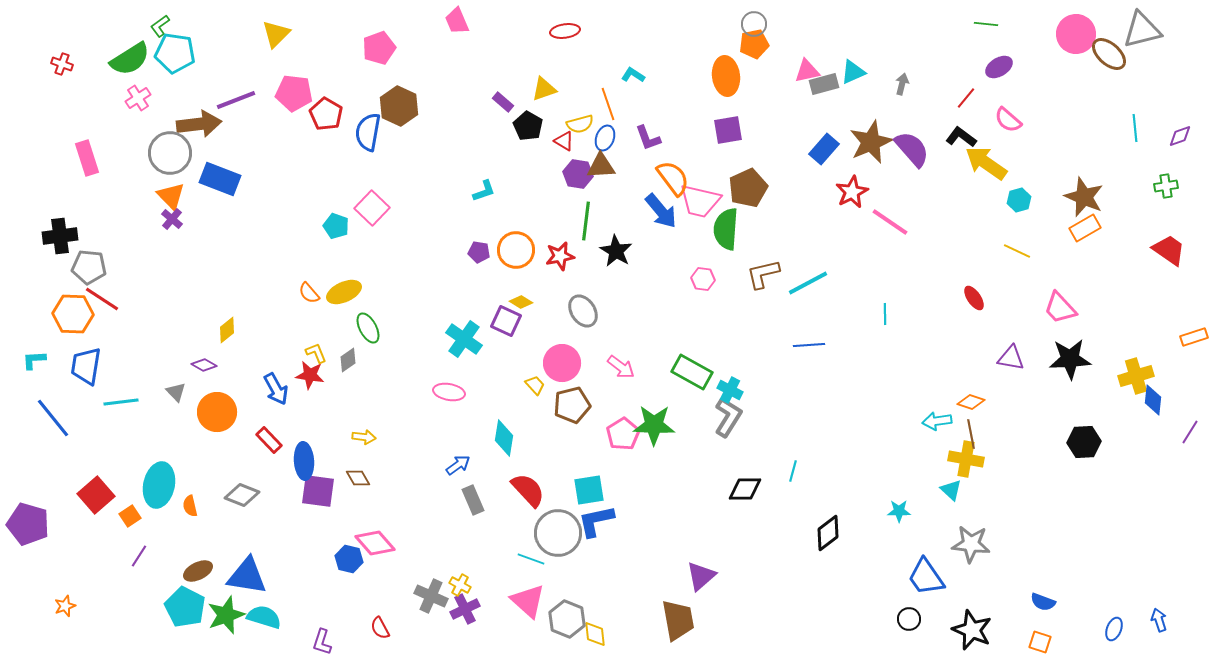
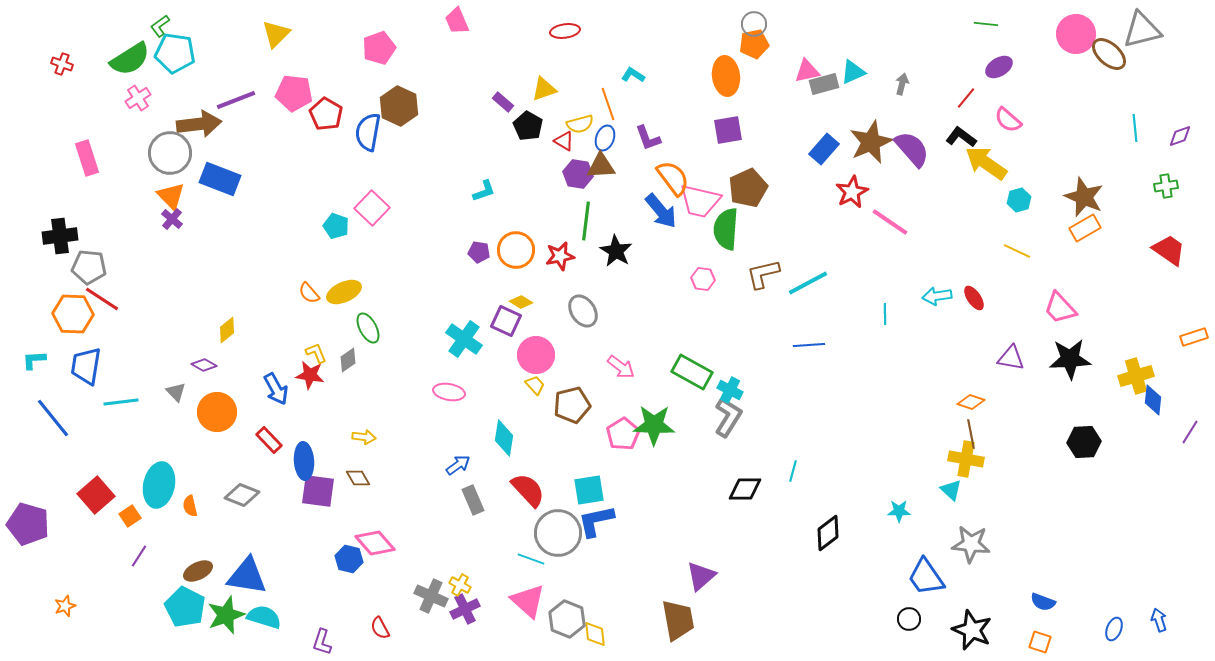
pink circle at (562, 363): moved 26 px left, 8 px up
cyan arrow at (937, 421): moved 125 px up
